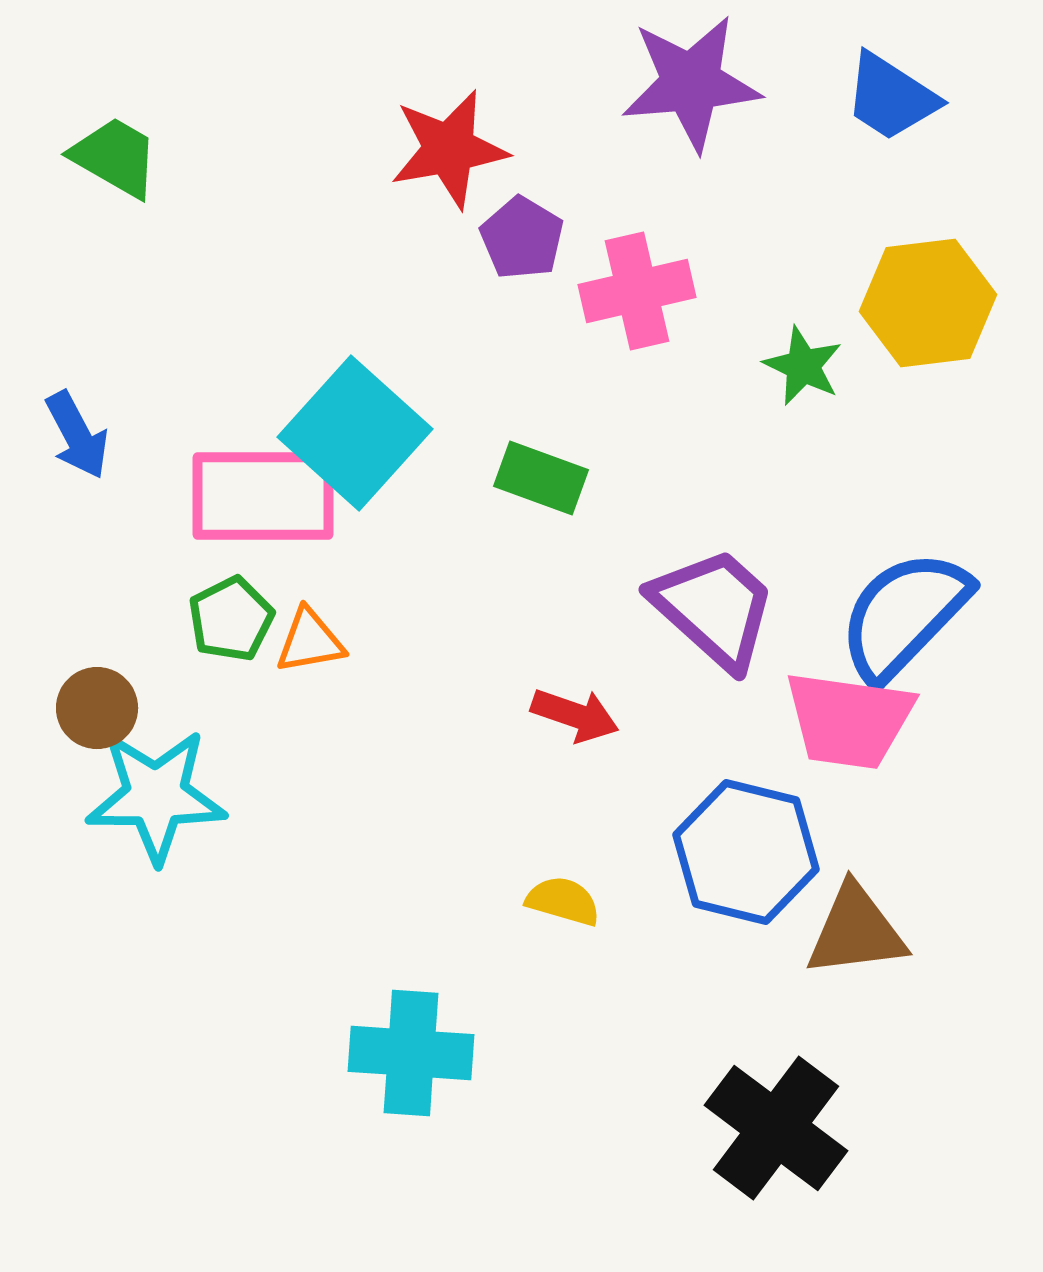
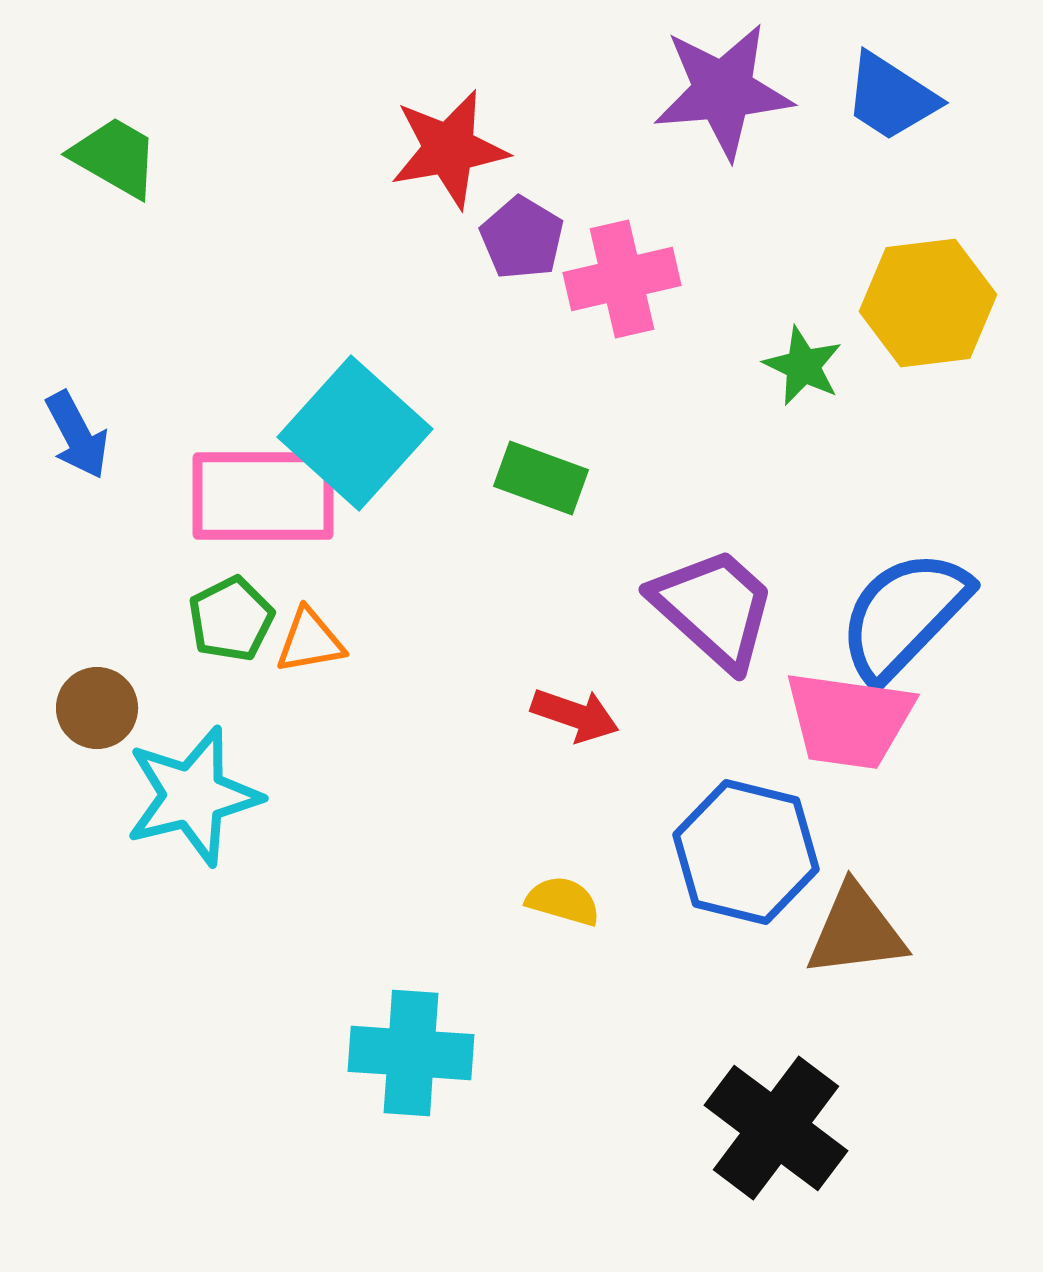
purple star: moved 32 px right, 8 px down
pink cross: moved 15 px left, 12 px up
cyan star: moved 37 px right; rotated 14 degrees counterclockwise
